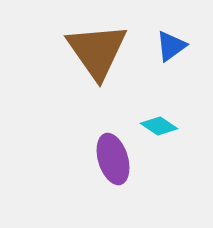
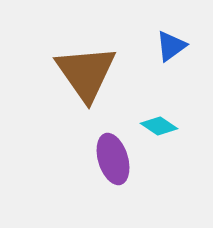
brown triangle: moved 11 px left, 22 px down
